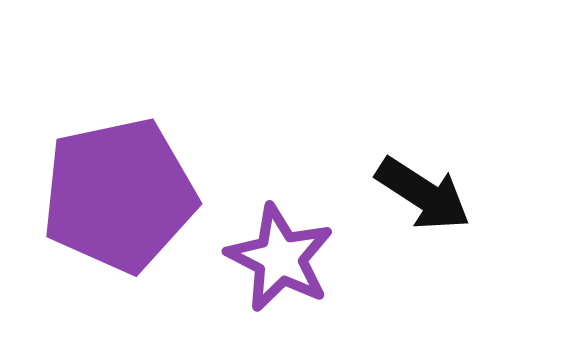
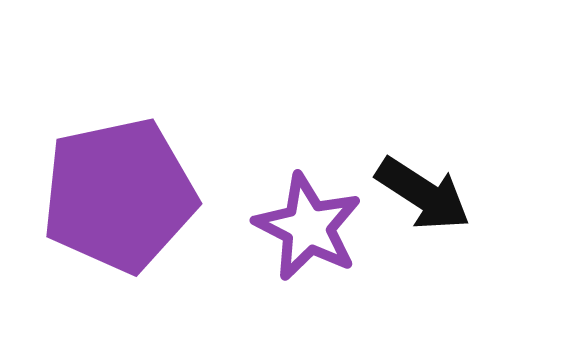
purple star: moved 28 px right, 31 px up
